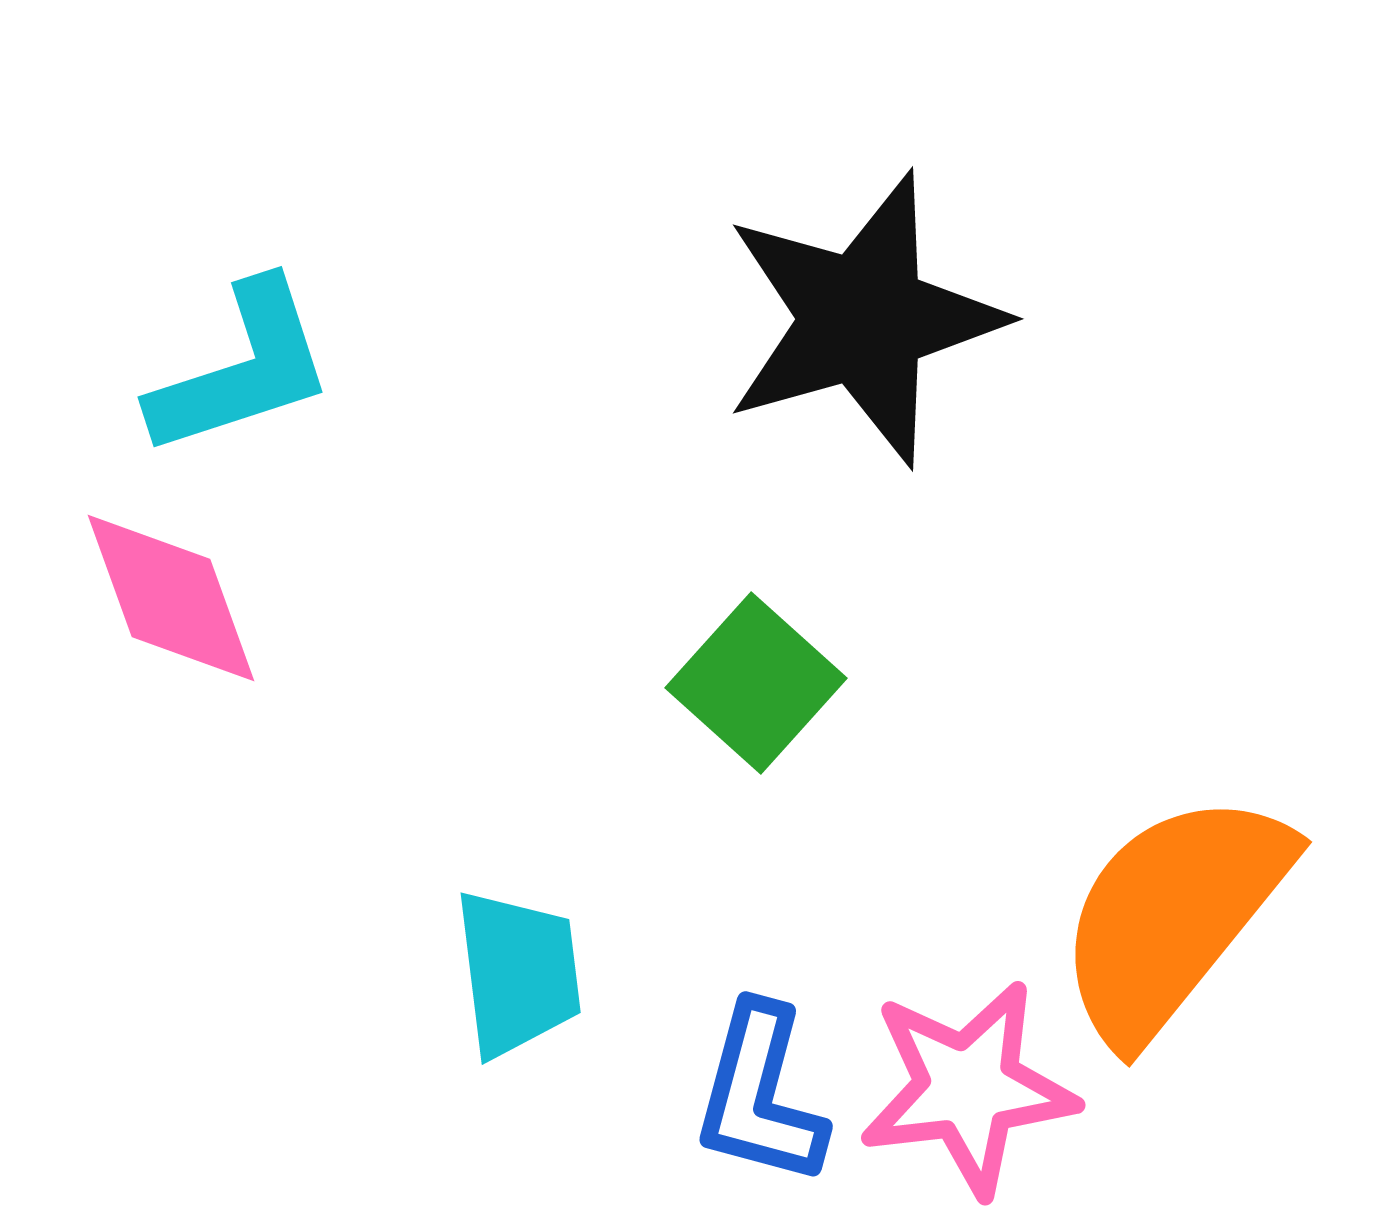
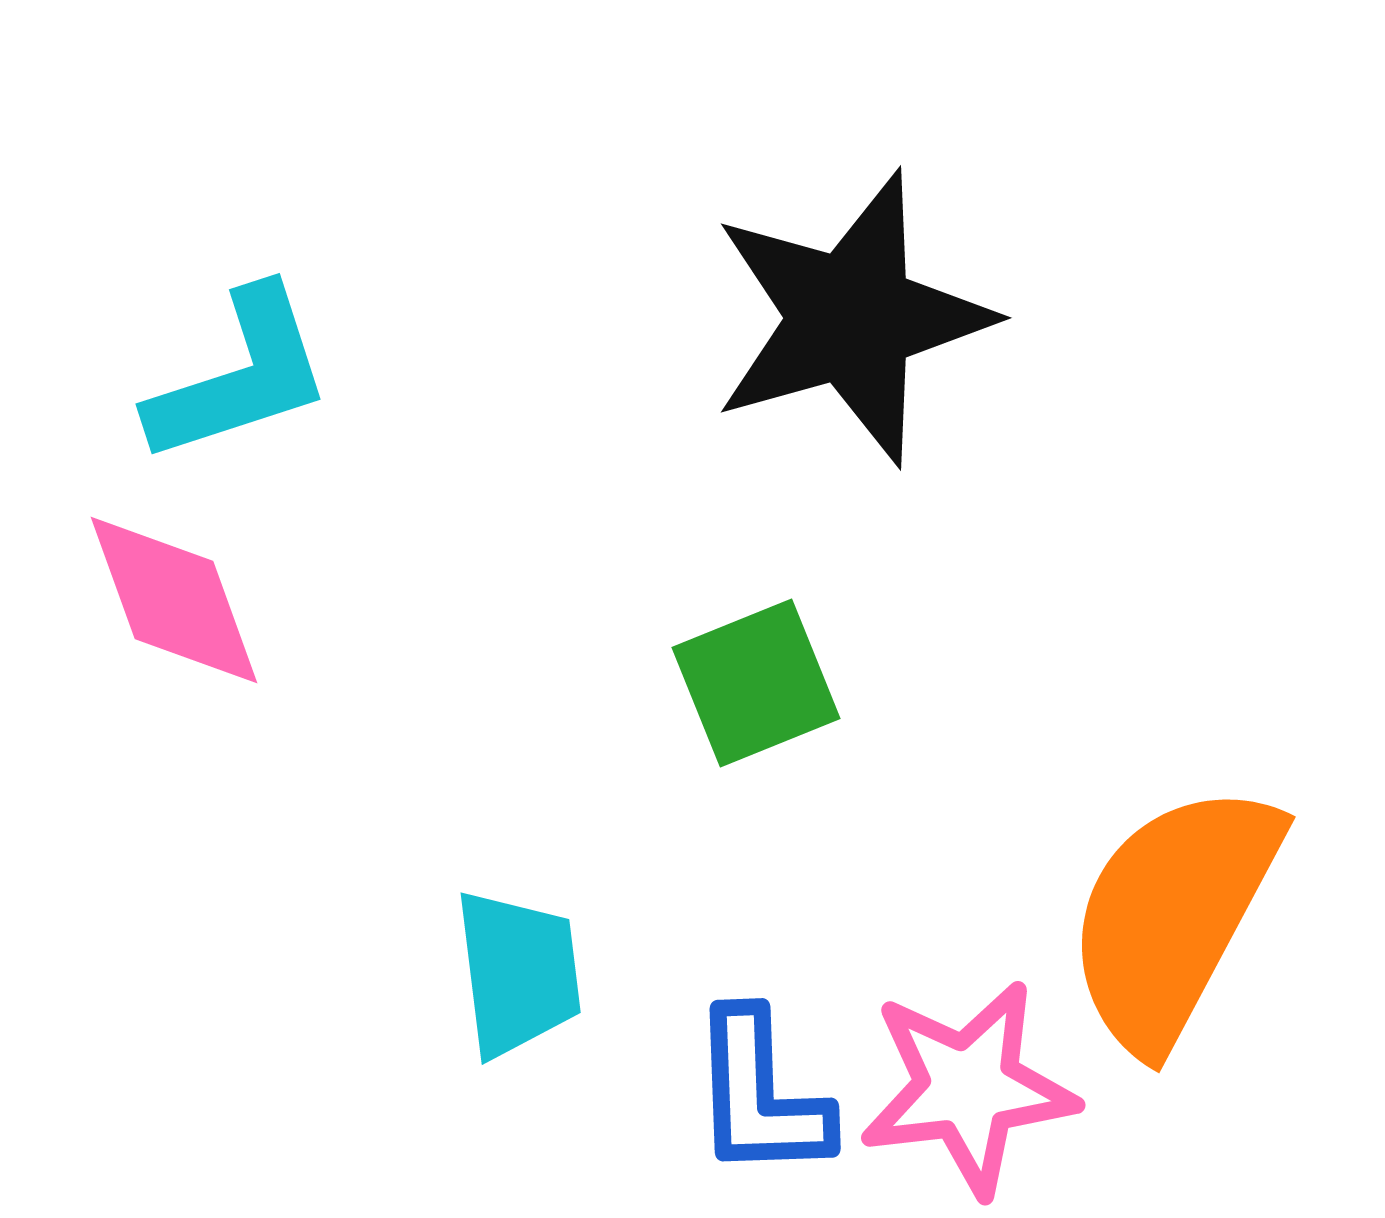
black star: moved 12 px left, 1 px up
cyan L-shape: moved 2 px left, 7 px down
pink diamond: moved 3 px right, 2 px down
green square: rotated 26 degrees clockwise
orange semicircle: rotated 11 degrees counterclockwise
blue L-shape: rotated 17 degrees counterclockwise
